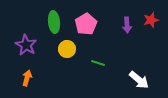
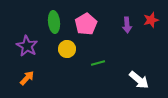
purple star: moved 1 px right, 1 px down
green line: rotated 32 degrees counterclockwise
orange arrow: rotated 28 degrees clockwise
